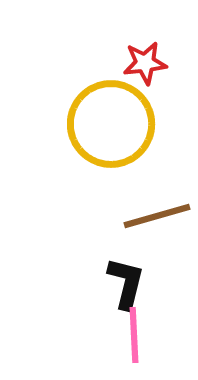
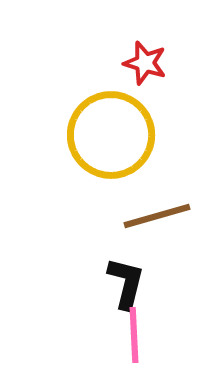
red star: rotated 24 degrees clockwise
yellow circle: moved 11 px down
